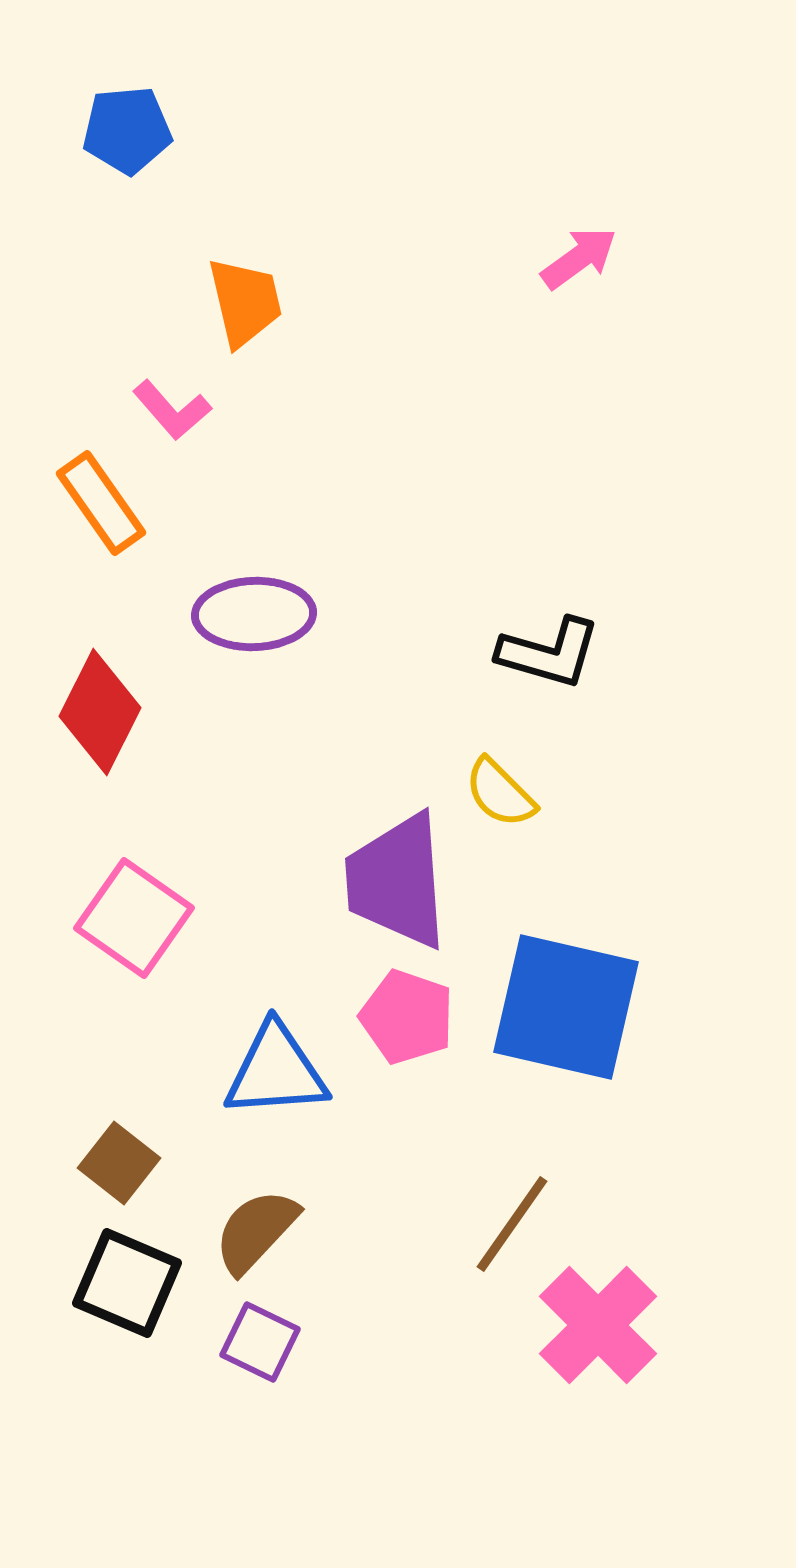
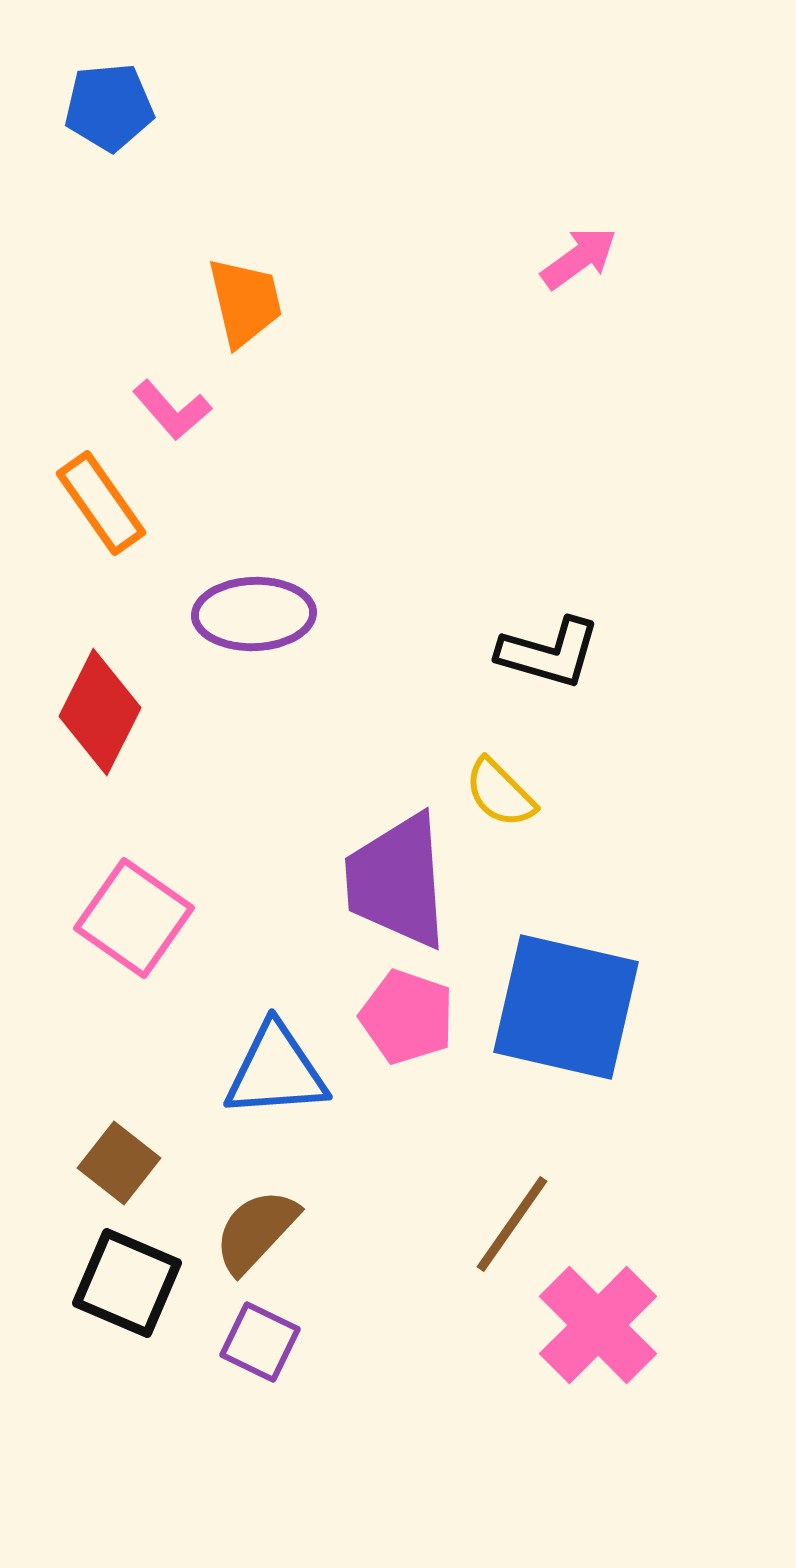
blue pentagon: moved 18 px left, 23 px up
